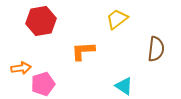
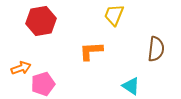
yellow trapezoid: moved 3 px left, 4 px up; rotated 30 degrees counterclockwise
orange L-shape: moved 8 px right
orange arrow: rotated 12 degrees counterclockwise
cyan triangle: moved 7 px right
